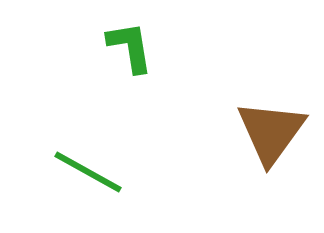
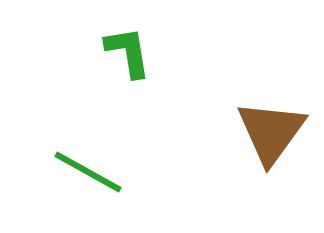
green L-shape: moved 2 px left, 5 px down
